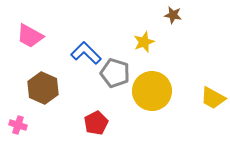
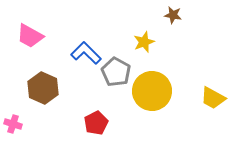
gray pentagon: moved 1 px right, 1 px up; rotated 12 degrees clockwise
pink cross: moved 5 px left, 1 px up
